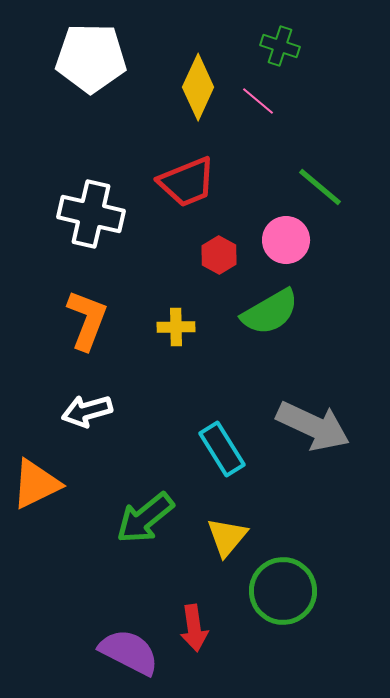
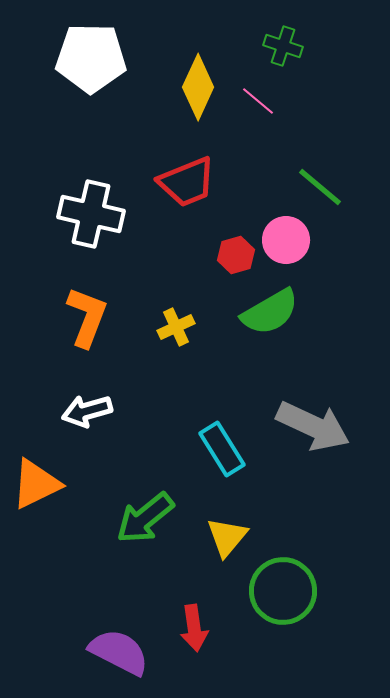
green cross: moved 3 px right
red hexagon: moved 17 px right; rotated 15 degrees clockwise
orange L-shape: moved 3 px up
yellow cross: rotated 24 degrees counterclockwise
purple semicircle: moved 10 px left
